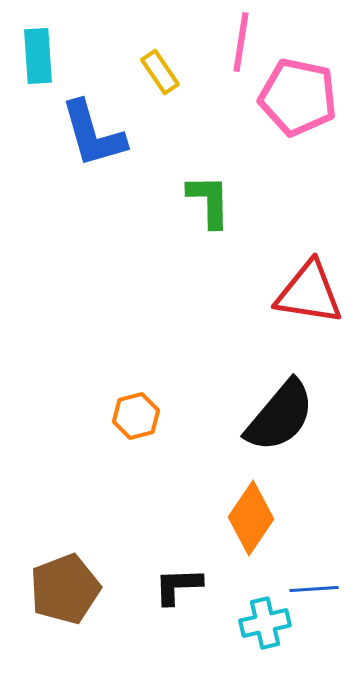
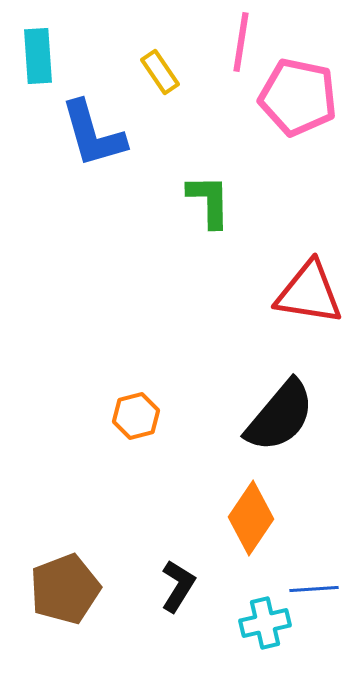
black L-shape: rotated 124 degrees clockwise
